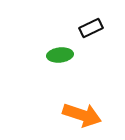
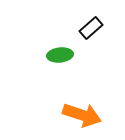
black rectangle: rotated 15 degrees counterclockwise
